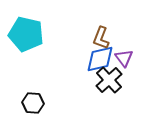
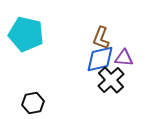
purple triangle: rotated 48 degrees counterclockwise
black cross: moved 2 px right
black hexagon: rotated 15 degrees counterclockwise
